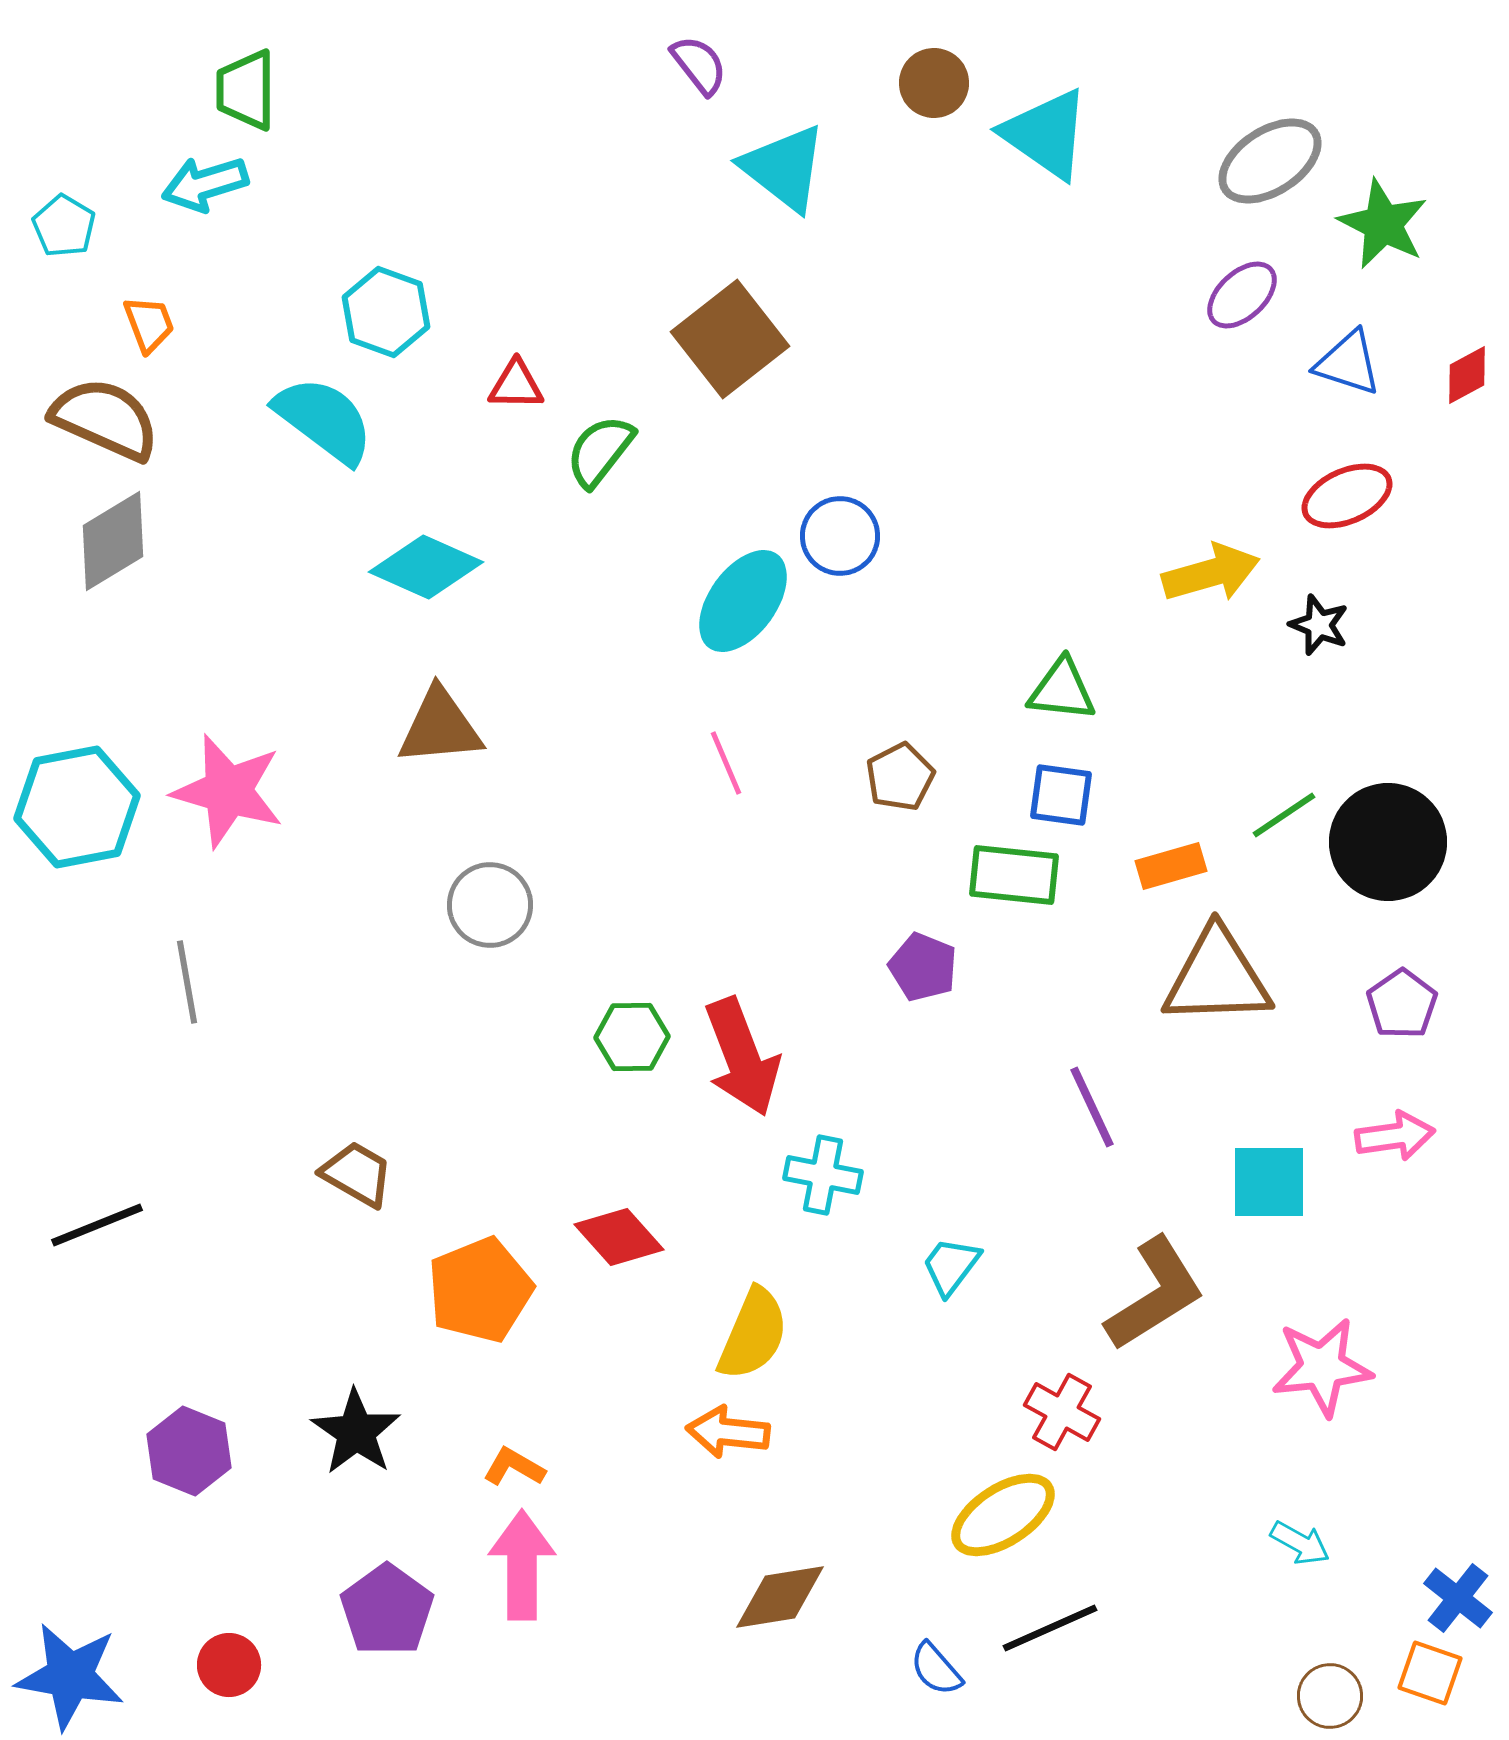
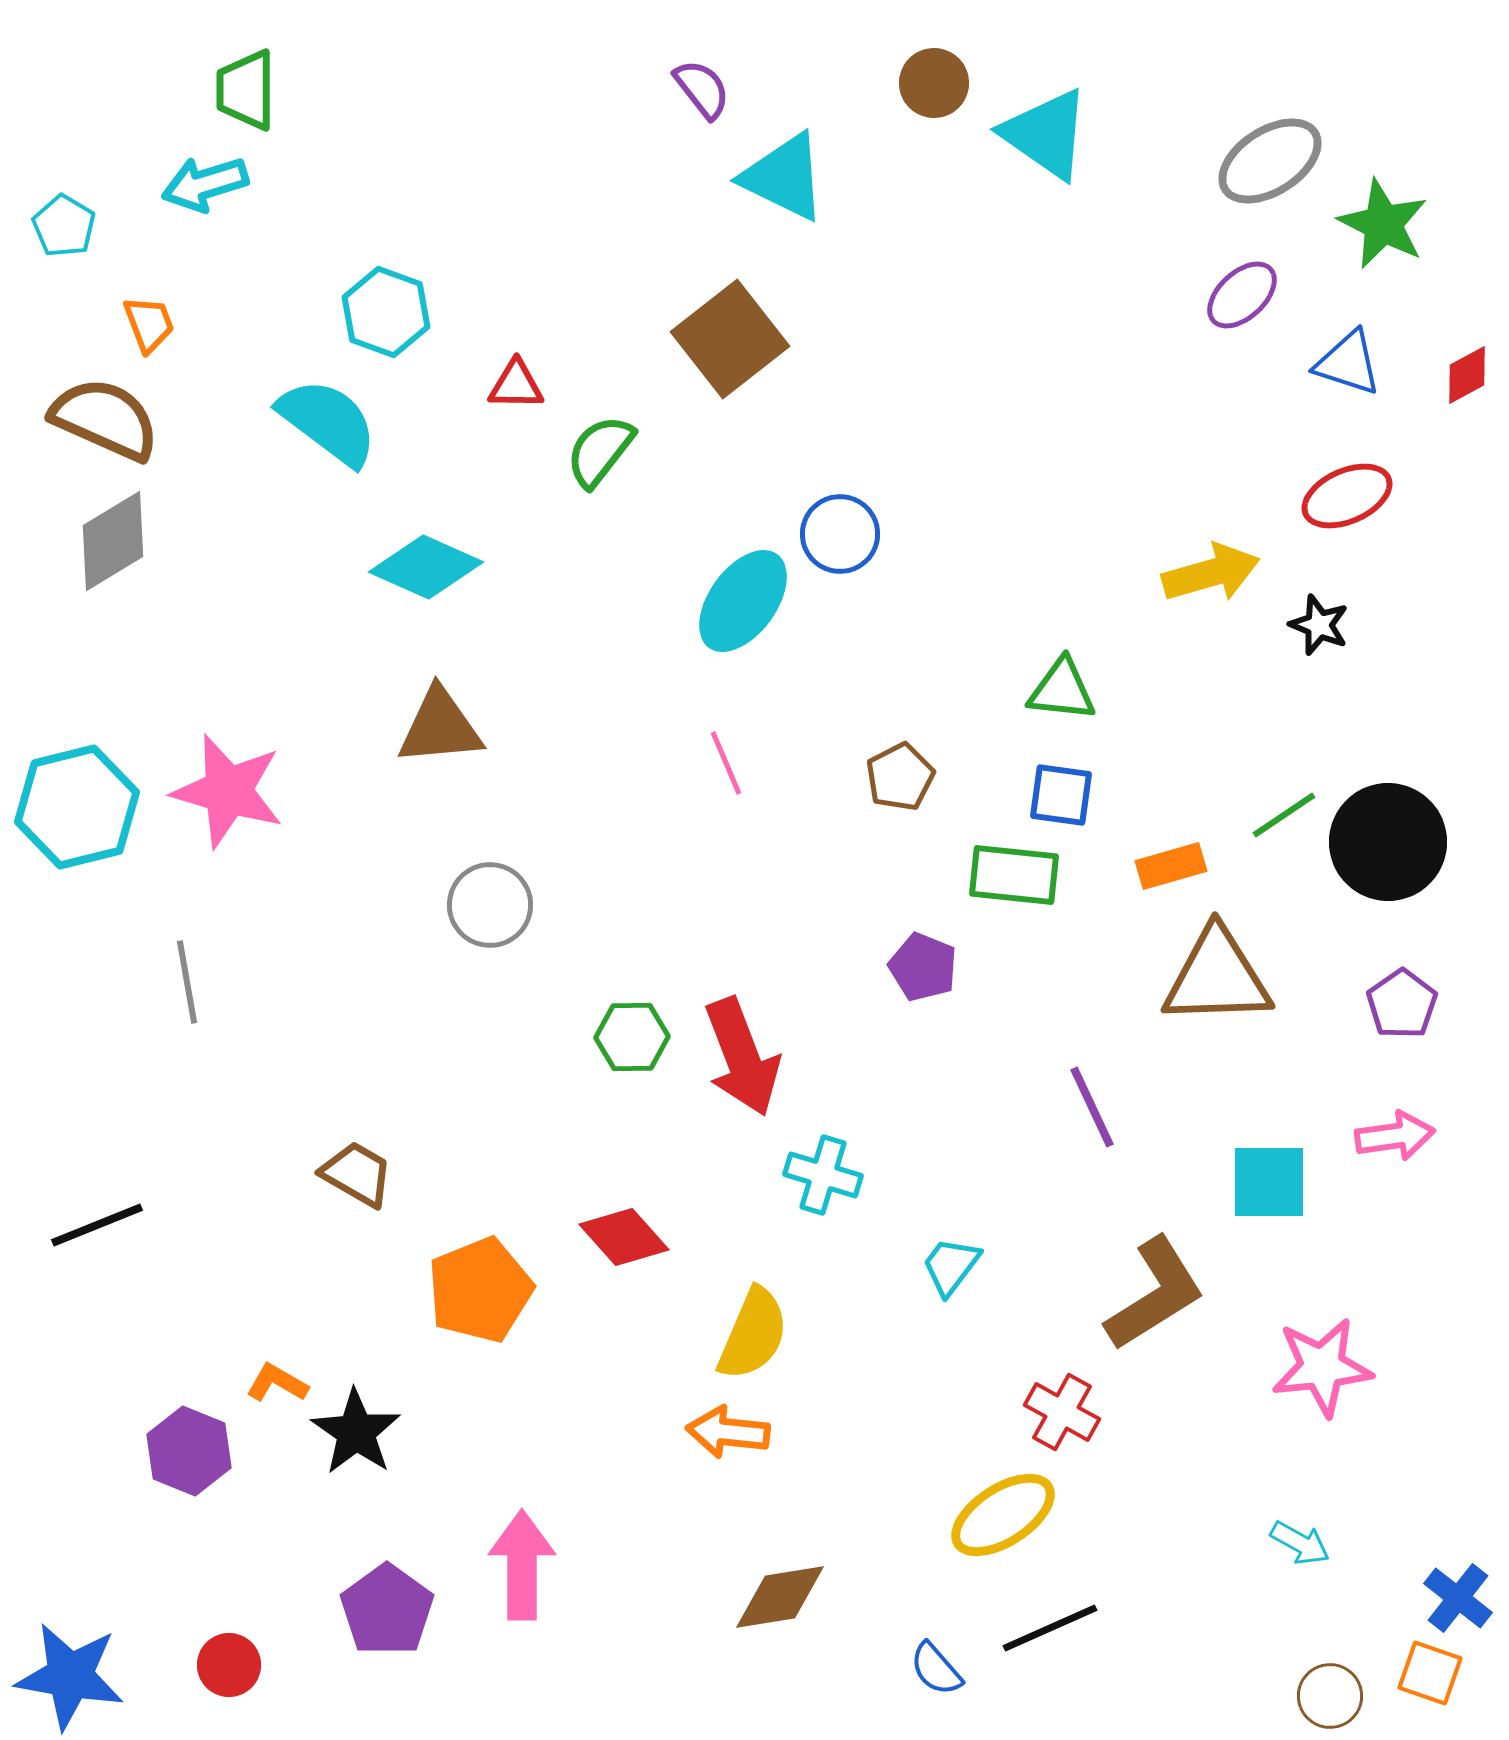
purple semicircle at (699, 65): moved 3 px right, 24 px down
cyan triangle at (784, 168): moved 9 px down; rotated 12 degrees counterclockwise
cyan semicircle at (324, 420): moved 4 px right, 2 px down
blue circle at (840, 536): moved 2 px up
cyan hexagon at (77, 807): rotated 3 degrees counterclockwise
cyan cross at (823, 1175): rotated 6 degrees clockwise
red diamond at (619, 1237): moved 5 px right
orange L-shape at (514, 1467): moved 237 px left, 84 px up
